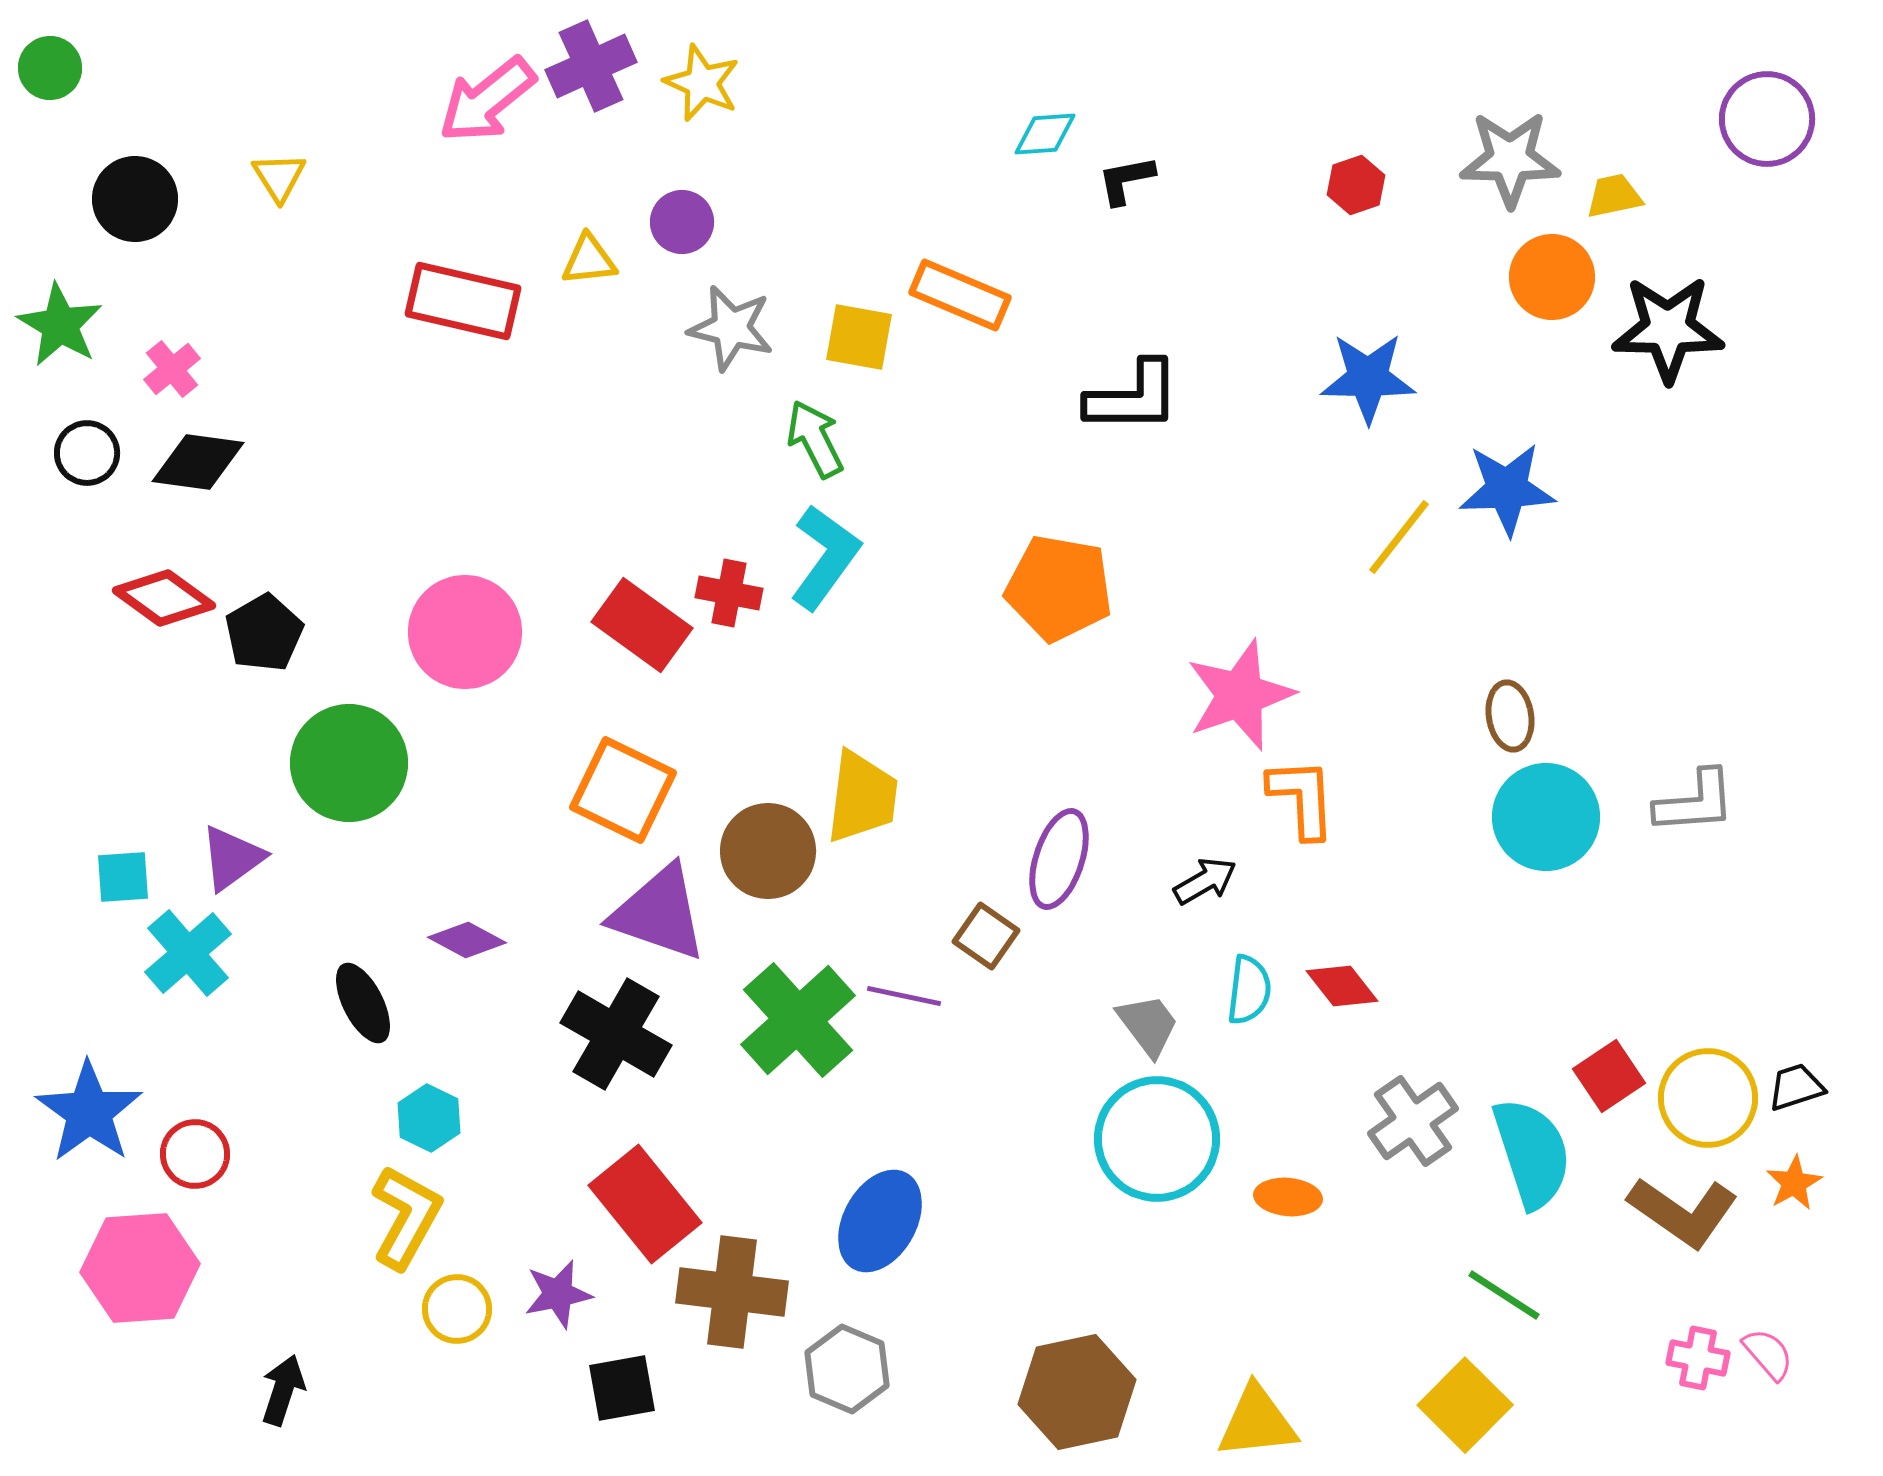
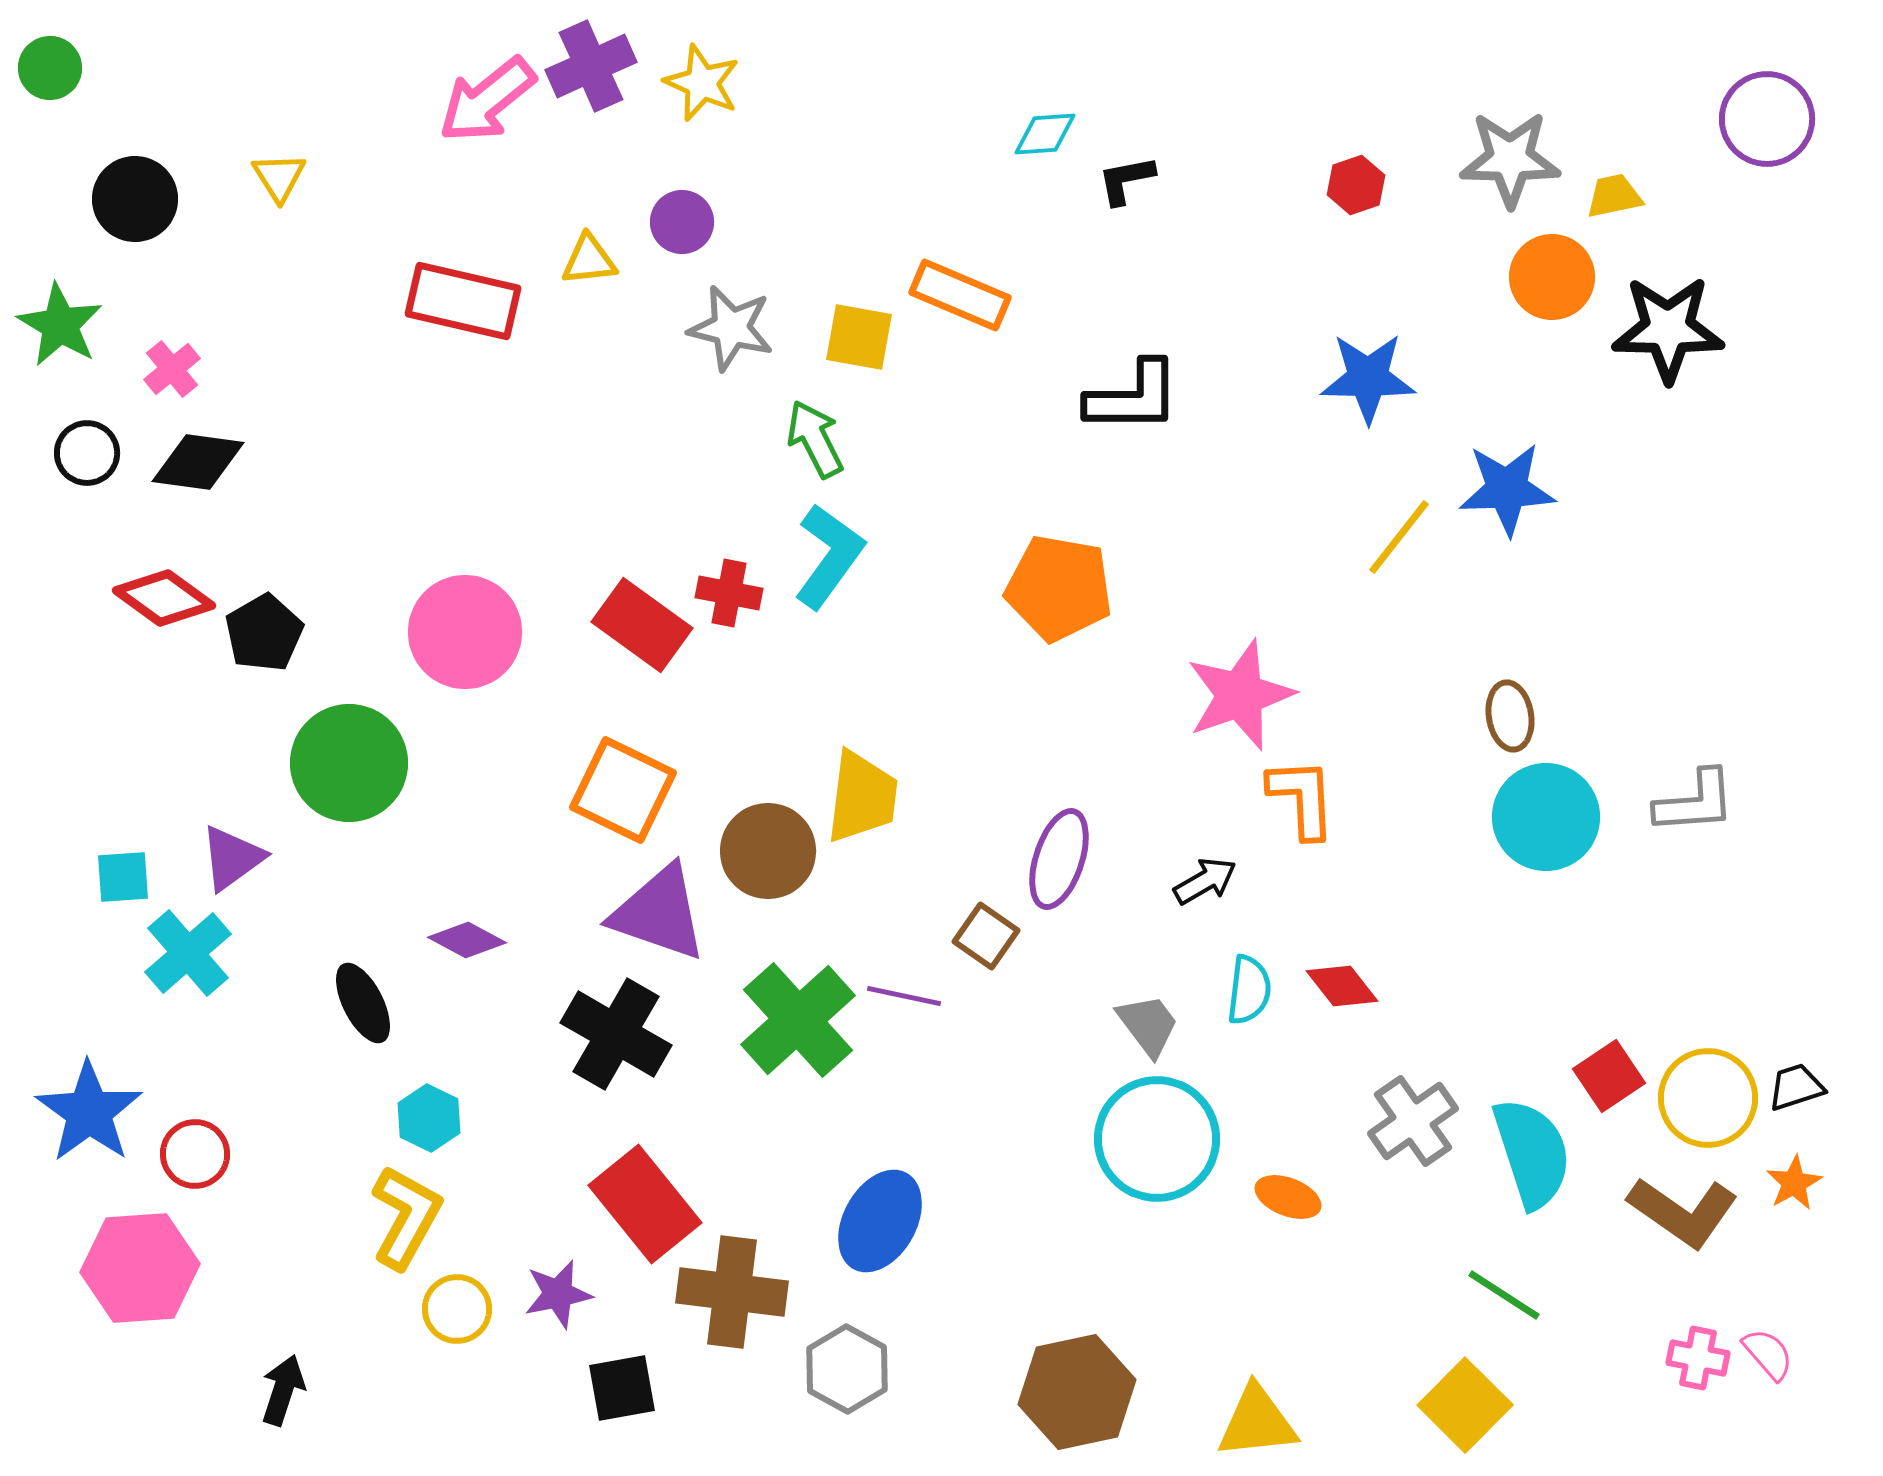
cyan L-shape at (825, 557): moved 4 px right, 1 px up
orange ellipse at (1288, 1197): rotated 16 degrees clockwise
gray hexagon at (847, 1369): rotated 6 degrees clockwise
